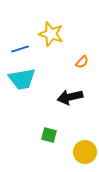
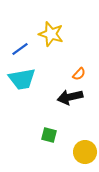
blue line: rotated 18 degrees counterclockwise
orange semicircle: moved 3 px left, 12 px down
